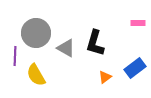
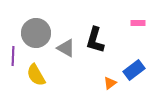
black L-shape: moved 3 px up
purple line: moved 2 px left
blue rectangle: moved 1 px left, 2 px down
orange triangle: moved 5 px right, 6 px down
